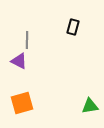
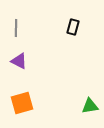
gray line: moved 11 px left, 12 px up
